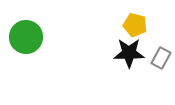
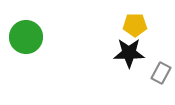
yellow pentagon: rotated 15 degrees counterclockwise
gray rectangle: moved 15 px down
